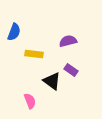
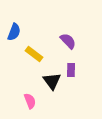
purple semicircle: rotated 60 degrees clockwise
yellow rectangle: rotated 30 degrees clockwise
purple rectangle: rotated 56 degrees clockwise
black triangle: rotated 18 degrees clockwise
